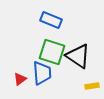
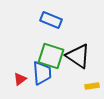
green square: moved 1 px left, 4 px down
